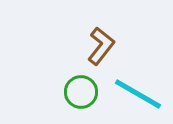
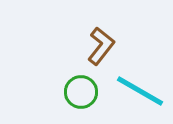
cyan line: moved 2 px right, 3 px up
